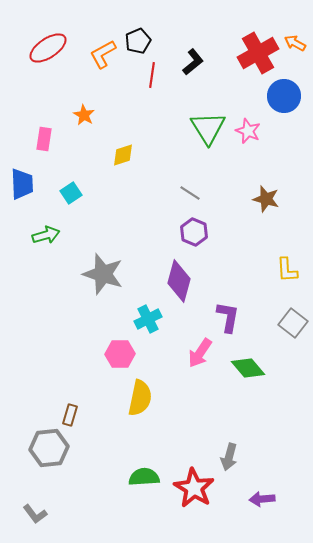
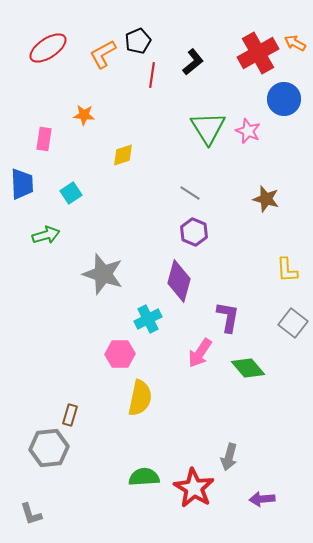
blue circle: moved 3 px down
orange star: rotated 25 degrees counterclockwise
gray L-shape: moved 4 px left; rotated 20 degrees clockwise
